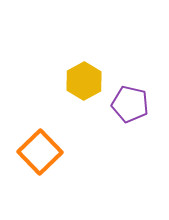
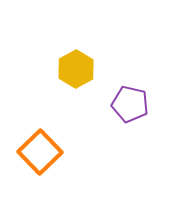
yellow hexagon: moved 8 px left, 12 px up
